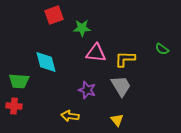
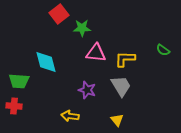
red square: moved 5 px right, 1 px up; rotated 18 degrees counterclockwise
green semicircle: moved 1 px right, 1 px down
